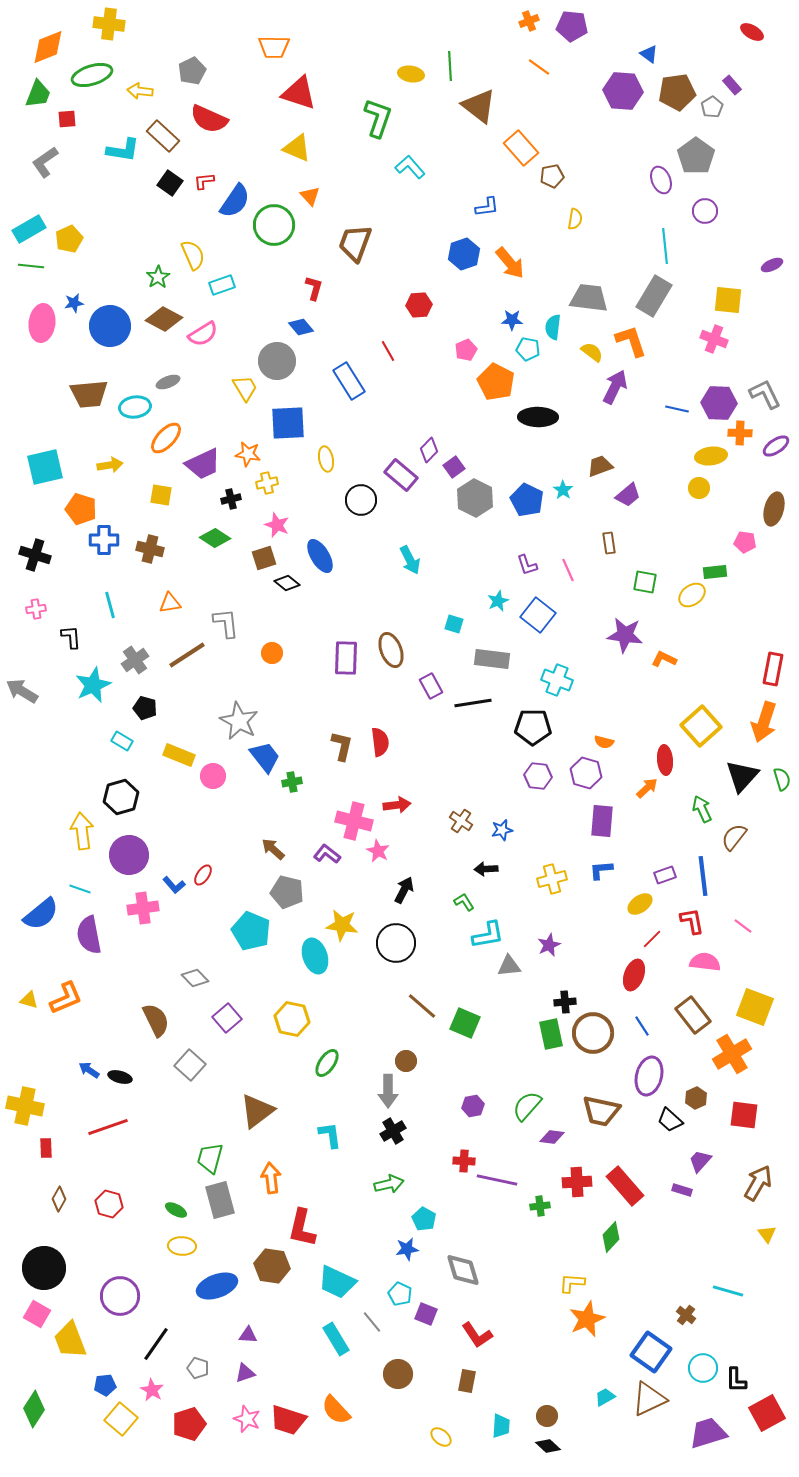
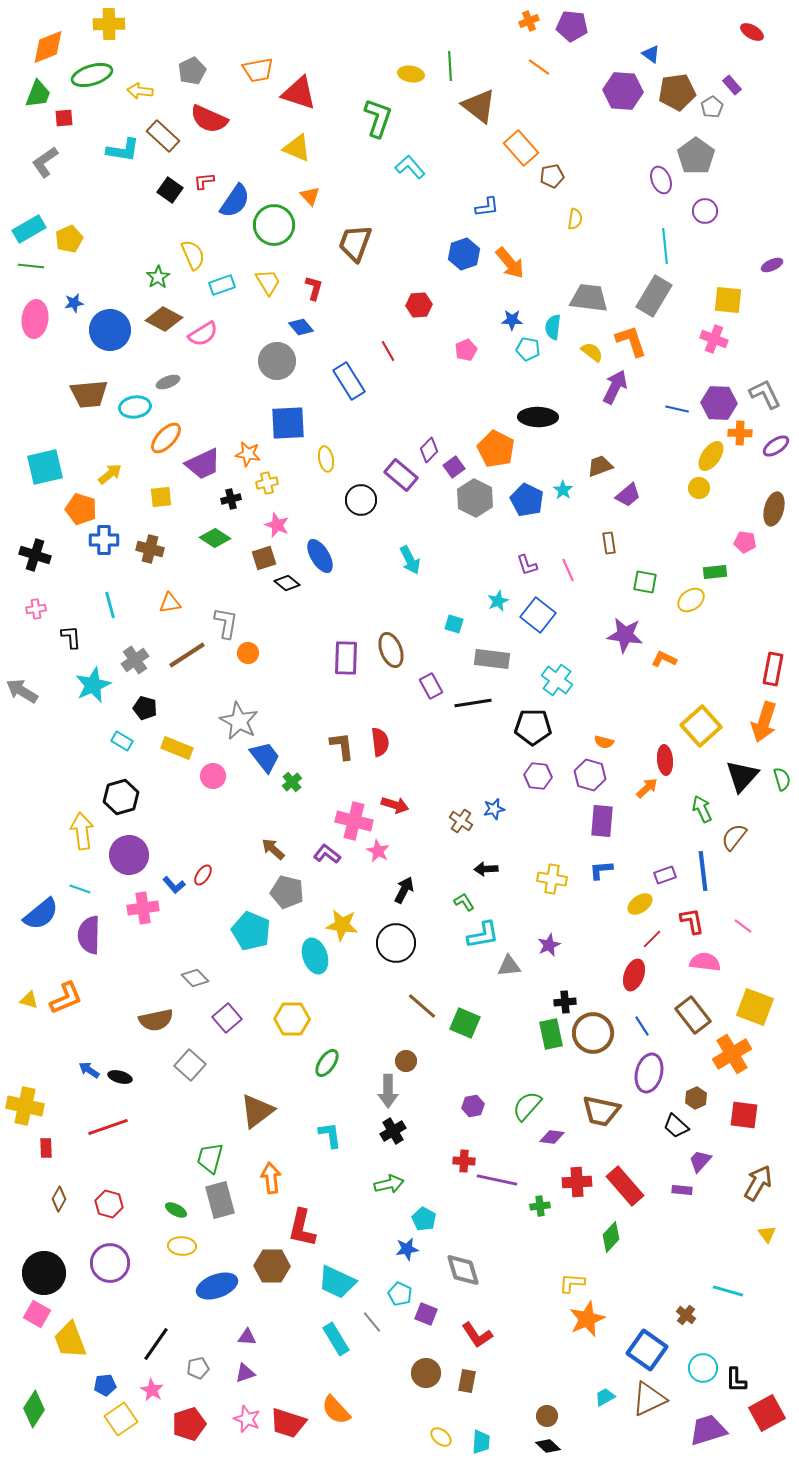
yellow cross at (109, 24): rotated 8 degrees counterclockwise
orange trapezoid at (274, 47): moved 16 px left, 23 px down; rotated 12 degrees counterclockwise
blue triangle at (649, 54): moved 2 px right
red square at (67, 119): moved 3 px left, 1 px up
black square at (170, 183): moved 7 px down
pink ellipse at (42, 323): moved 7 px left, 4 px up
blue circle at (110, 326): moved 4 px down
orange pentagon at (496, 382): moved 67 px down
yellow trapezoid at (245, 388): moved 23 px right, 106 px up
yellow ellipse at (711, 456): rotated 48 degrees counterclockwise
yellow arrow at (110, 465): moved 9 px down; rotated 30 degrees counterclockwise
yellow square at (161, 495): moved 2 px down; rotated 15 degrees counterclockwise
yellow ellipse at (692, 595): moved 1 px left, 5 px down
gray L-shape at (226, 623): rotated 16 degrees clockwise
orange circle at (272, 653): moved 24 px left
cyan cross at (557, 680): rotated 16 degrees clockwise
brown L-shape at (342, 746): rotated 20 degrees counterclockwise
yellow rectangle at (179, 755): moved 2 px left, 7 px up
purple hexagon at (586, 773): moved 4 px right, 2 px down
green cross at (292, 782): rotated 30 degrees counterclockwise
red arrow at (397, 805): moved 2 px left; rotated 24 degrees clockwise
blue star at (502, 830): moved 8 px left, 21 px up
blue line at (703, 876): moved 5 px up
yellow cross at (552, 879): rotated 24 degrees clockwise
purple semicircle at (89, 935): rotated 12 degrees clockwise
cyan L-shape at (488, 935): moved 5 px left
yellow hexagon at (292, 1019): rotated 12 degrees counterclockwise
brown semicircle at (156, 1020): rotated 104 degrees clockwise
purple ellipse at (649, 1076): moved 3 px up
black trapezoid at (670, 1120): moved 6 px right, 6 px down
purple rectangle at (682, 1190): rotated 12 degrees counterclockwise
brown hexagon at (272, 1266): rotated 8 degrees counterclockwise
black circle at (44, 1268): moved 5 px down
purple circle at (120, 1296): moved 10 px left, 33 px up
purple triangle at (248, 1335): moved 1 px left, 2 px down
blue square at (651, 1352): moved 4 px left, 2 px up
gray pentagon at (198, 1368): rotated 30 degrees counterclockwise
brown circle at (398, 1374): moved 28 px right, 1 px up
yellow square at (121, 1419): rotated 16 degrees clockwise
red trapezoid at (288, 1420): moved 3 px down
cyan trapezoid at (501, 1426): moved 20 px left, 16 px down
purple trapezoid at (708, 1433): moved 3 px up
